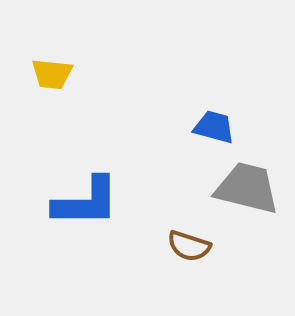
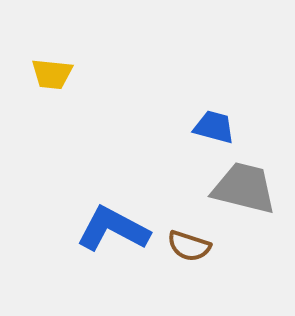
gray trapezoid: moved 3 px left
blue L-shape: moved 27 px right, 27 px down; rotated 152 degrees counterclockwise
